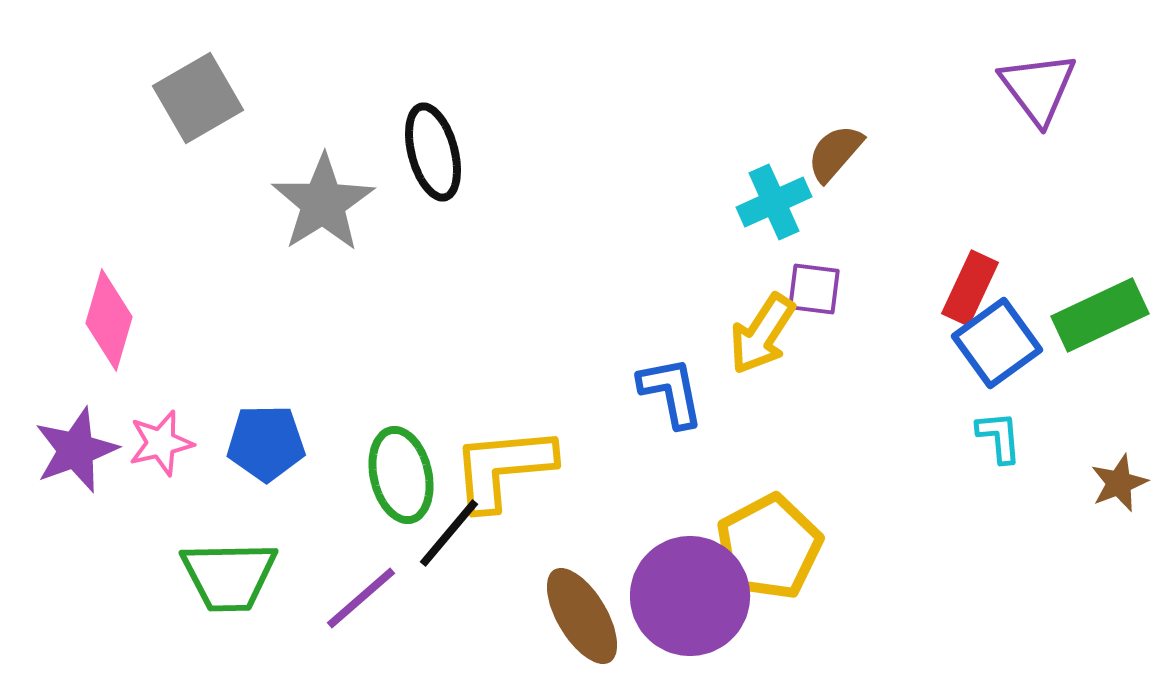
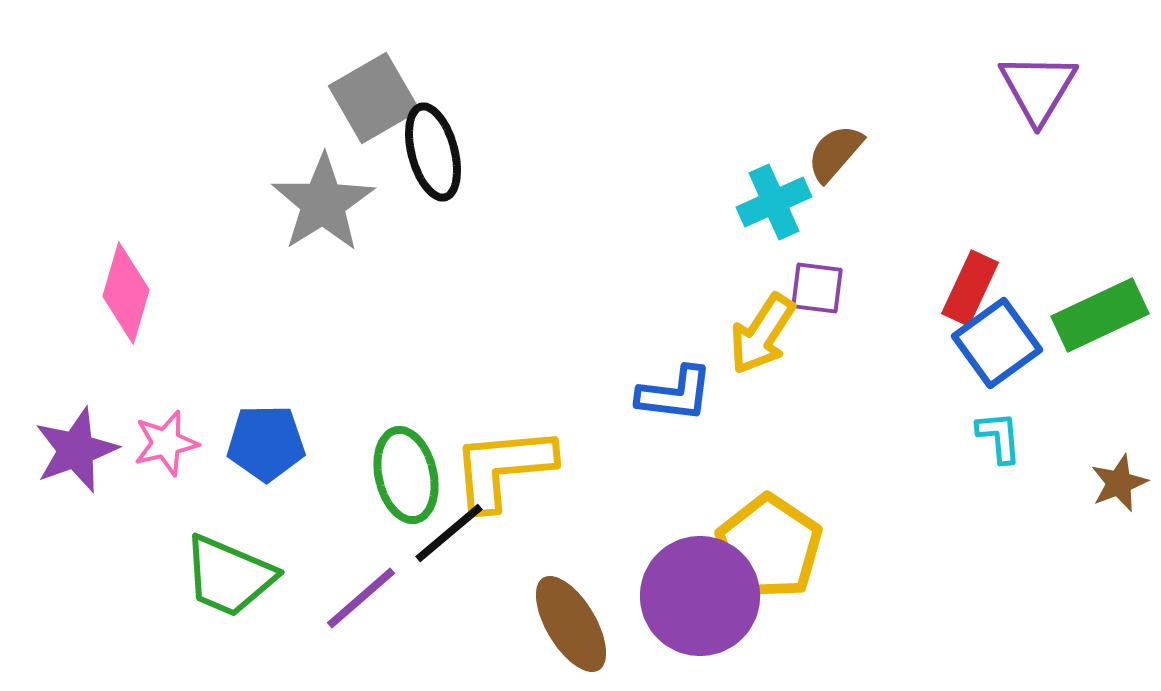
purple triangle: rotated 8 degrees clockwise
gray square: moved 176 px right
purple square: moved 3 px right, 1 px up
pink diamond: moved 17 px right, 27 px up
blue L-shape: moved 4 px right, 2 px down; rotated 108 degrees clockwise
pink star: moved 5 px right
green ellipse: moved 5 px right
black line: rotated 10 degrees clockwise
yellow pentagon: rotated 10 degrees counterclockwise
green trapezoid: rotated 24 degrees clockwise
purple circle: moved 10 px right
brown ellipse: moved 11 px left, 8 px down
